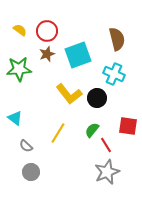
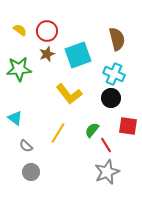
black circle: moved 14 px right
